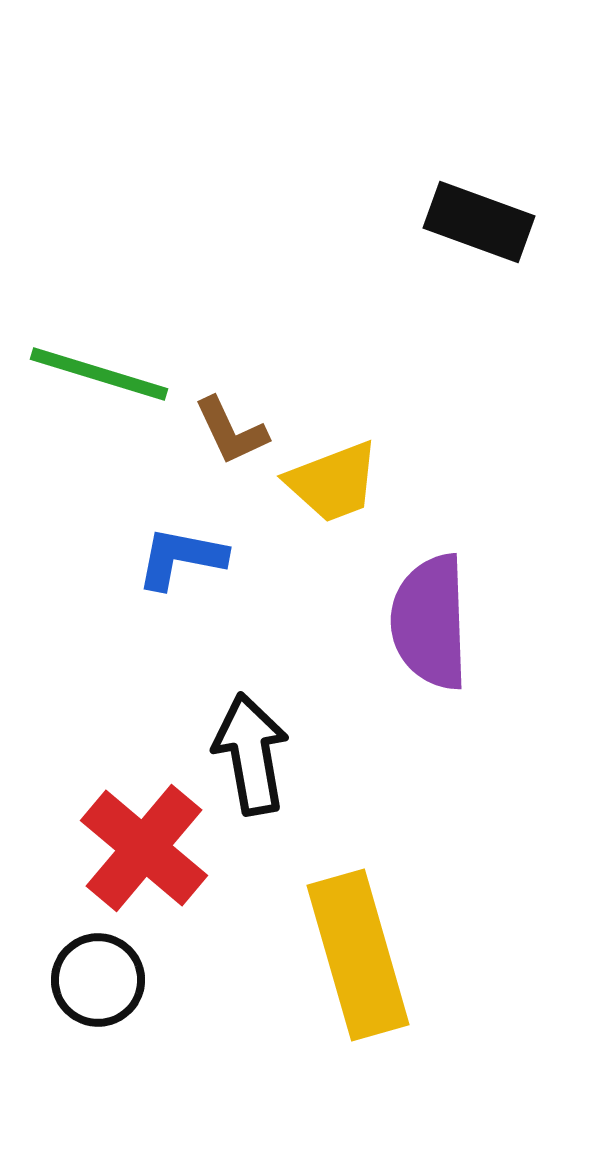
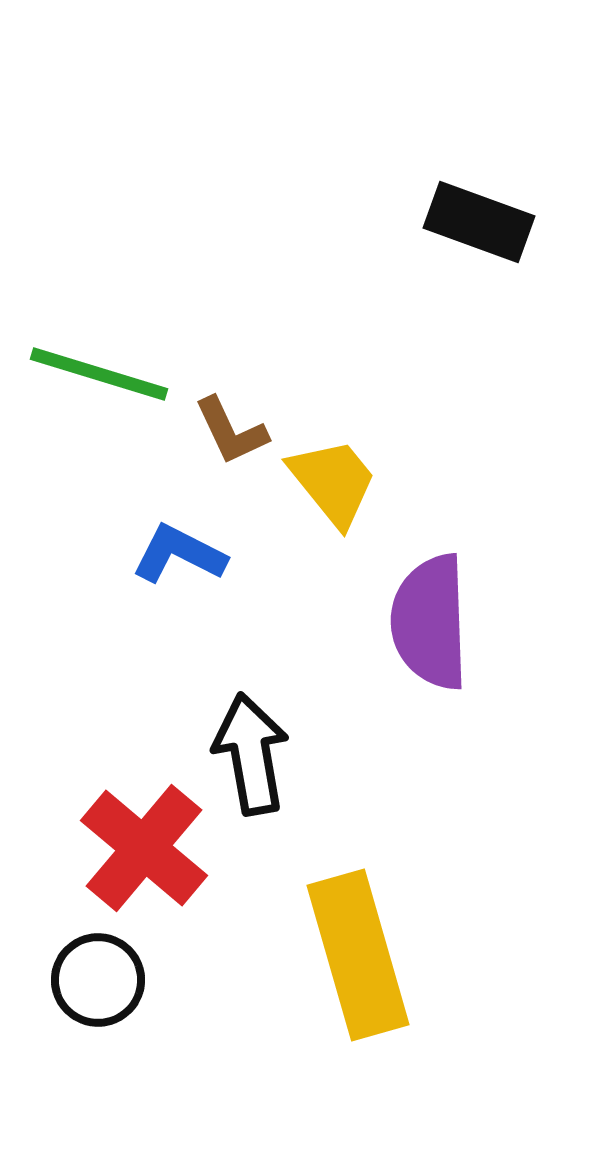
yellow trapezoid: rotated 108 degrees counterclockwise
blue L-shape: moved 2 px left, 4 px up; rotated 16 degrees clockwise
